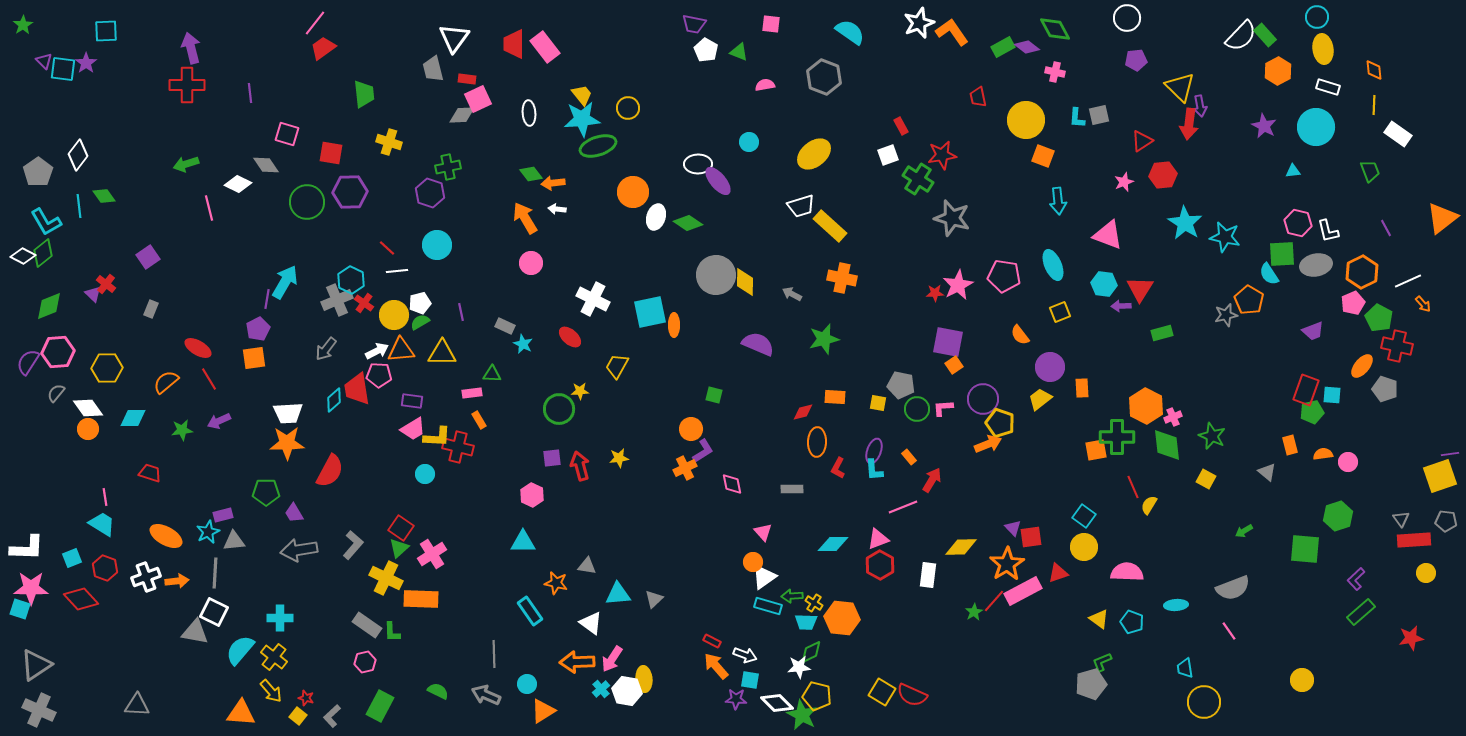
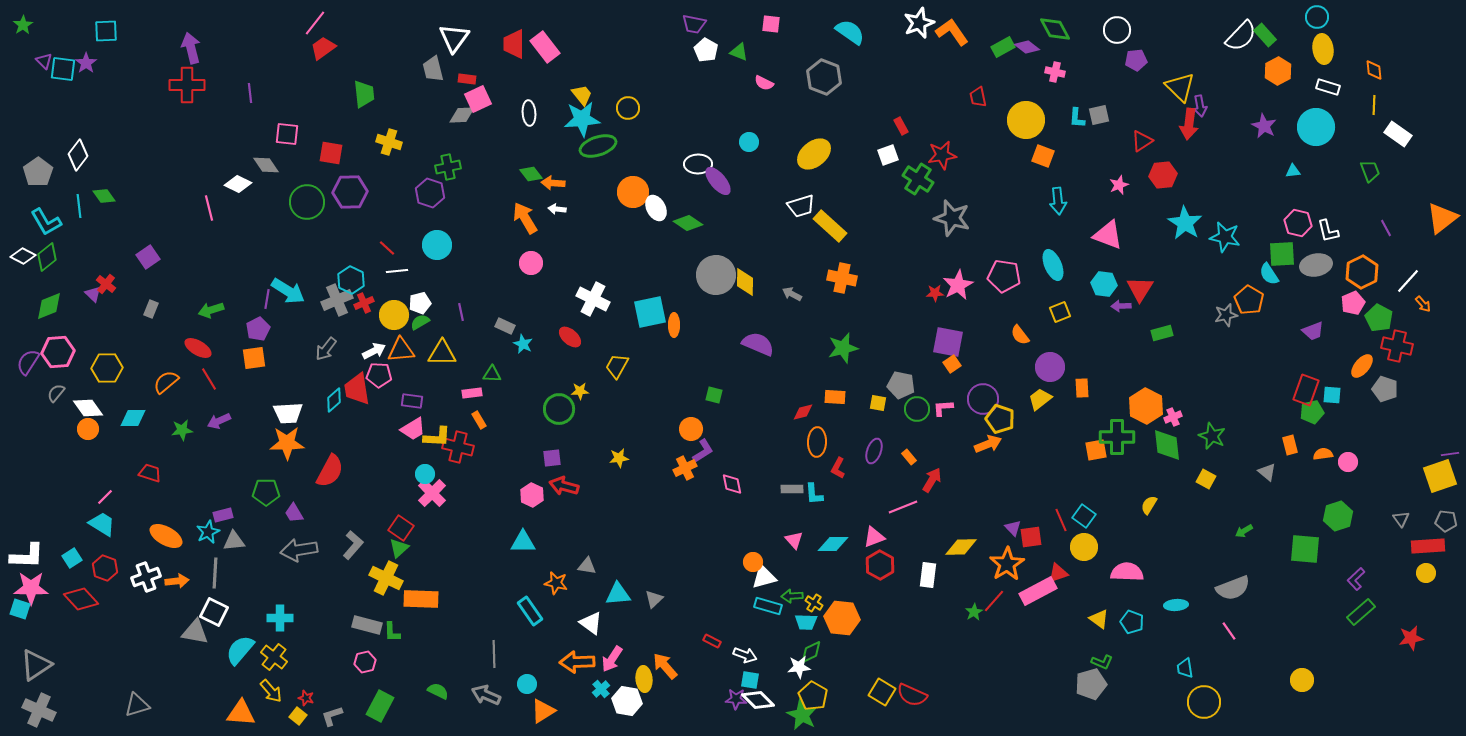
white circle at (1127, 18): moved 10 px left, 12 px down
pink semicircle at (765, 85): moved 1 px left, 2 px up; rotated 144 degrees counterclockwise
pink square at (287, 134): rotated 10 degrees counterclockwise
green arrow at (186, 164): moved 25 px right, 146 px down
pink star at (1124, 182): moved 5 px left, 3 px down
orange arrow at (553, 183): rotated 10 degrees clockwise
white ellipse at (656, 217): moved 9 px up; rotated 45 degrees counterclockwise
green diamond at (43, 253): moved 4 px right, 4 px down
white line at (1408, 281): rotated 24 degrees counterclockwise
cyan arrow at (285, 282): moved 3 px right, 9 px down; rotated 92 degrees clockwise
red cross at (364, 303): rotated 30 degrees clockwise
green star at (824, 339): moved 19 px right, 9 px down
white arrow at (377, 351): moved 3 px left
orange square at (954, 365): moved 2 px left, 1 px up
yellow pentagon at (1000, 423): moved 4 px up
red arrow at (580, 466): moved 16 px left, 20 px down; rotated 60 degrees counterclockwise
cyan L-shape at (874, 470): moved 60 px left, 24 px down
red line at (1133, 487): moved 72 px left, 33 px down
pink line at (105, 497): rotated 54 degrees clockwise
pink triangle at (763, 532): moved 31 px right, 8 px down
pink triangle at (878, 539): moved 4 px left, 2 px up
red rectangle at (1414, 540): moved 14 px right, 6 px down
white L-shape at (27, 548): moved 8 px down
pink cross at (432, 554): moved 61 px up; rotated 12 degrees counterclockwise
cyan square at (72, 558): rotated 12 degrees counterclockwise
white triangle at (764, 577): rotated 20 degrees clockwise
pink rectangle at (1023, 591): moved 15 px right
gray rectangle at (367, 625): rotated 20 degrees counterclockwise
green L-shape at (1102, 662): rotated 135 degrees counterclockwise
orange arrow at (716, 666): moved 51 px left
white hexagon at (627, 691): moved 10 px down
yellow pentagon at (817, 696): moved 4 px left; rotated 16 degrees clockwise
white diamond at (777, 703): moved 19 px left, 3 px up
gray triangle at (137, 705): rotated 20 degrees counterclockwise
gray L-shape at (332, 716): rotated 25 degrees clockwise
